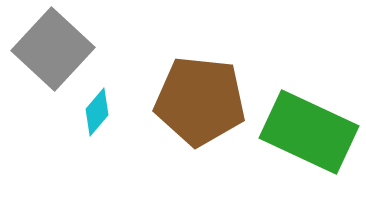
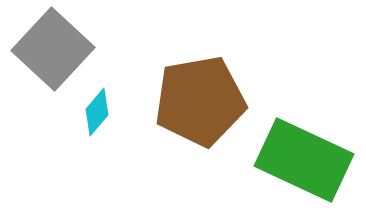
brown pentagon: rotated 16 degrees counterclockwise
green rectangle: moved 5 px left, 28 px down
